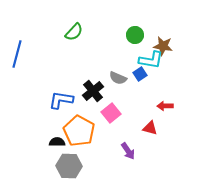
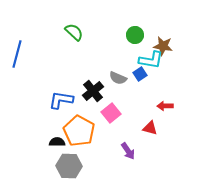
green semicircle: rotated 90 degrees counterclockwise
